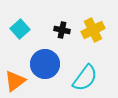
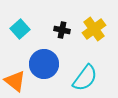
yellow cross: moved 1 px right, 1 px up; rotated 10 degrees counterclockwise
blue circle: moved 1 px left
orange triangle: rotated 45 degrees counterclockwise
